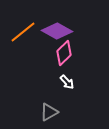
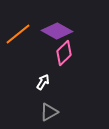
orange line: moved 5 px left, 2 px down
white arrow: moved 24 px left; rotated 105 degrees counterclockwise
